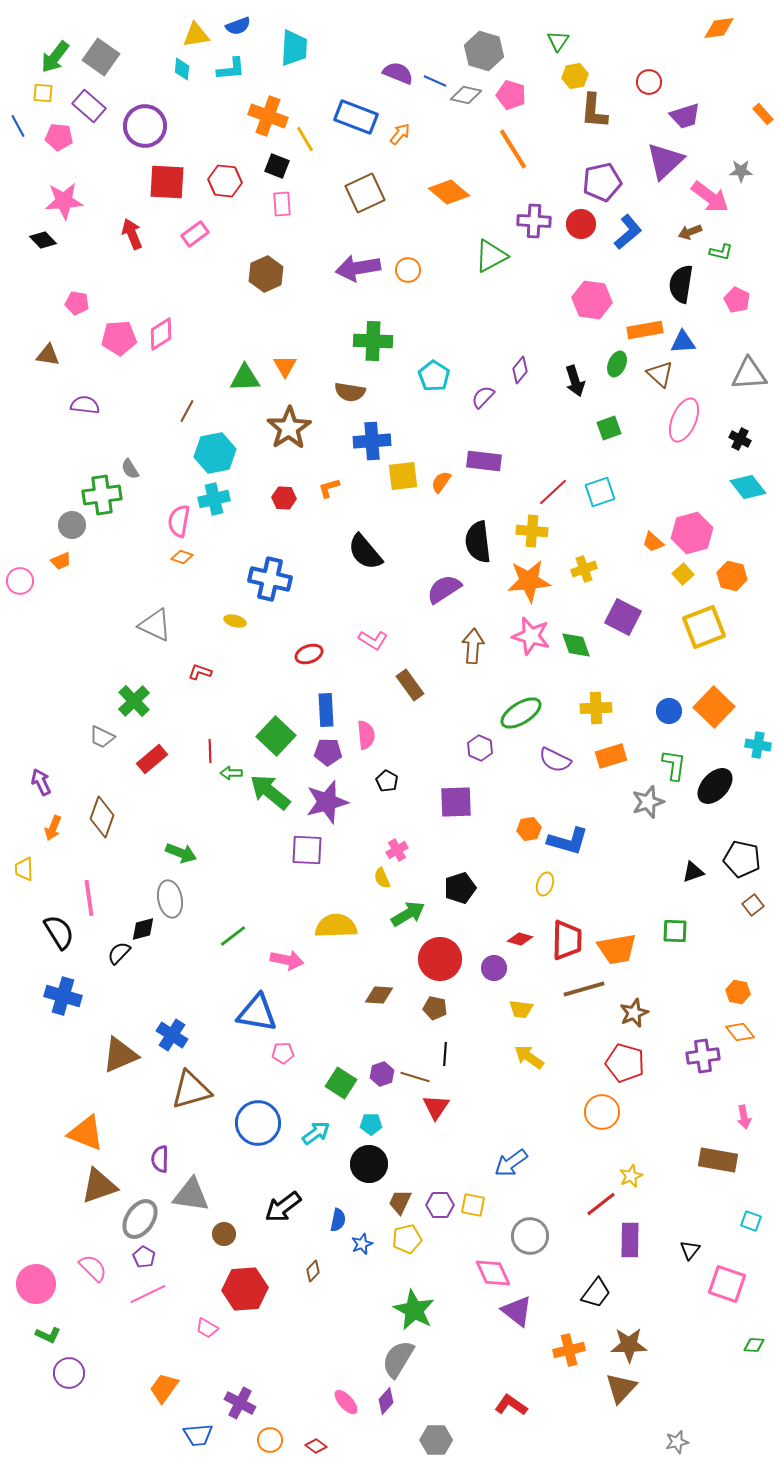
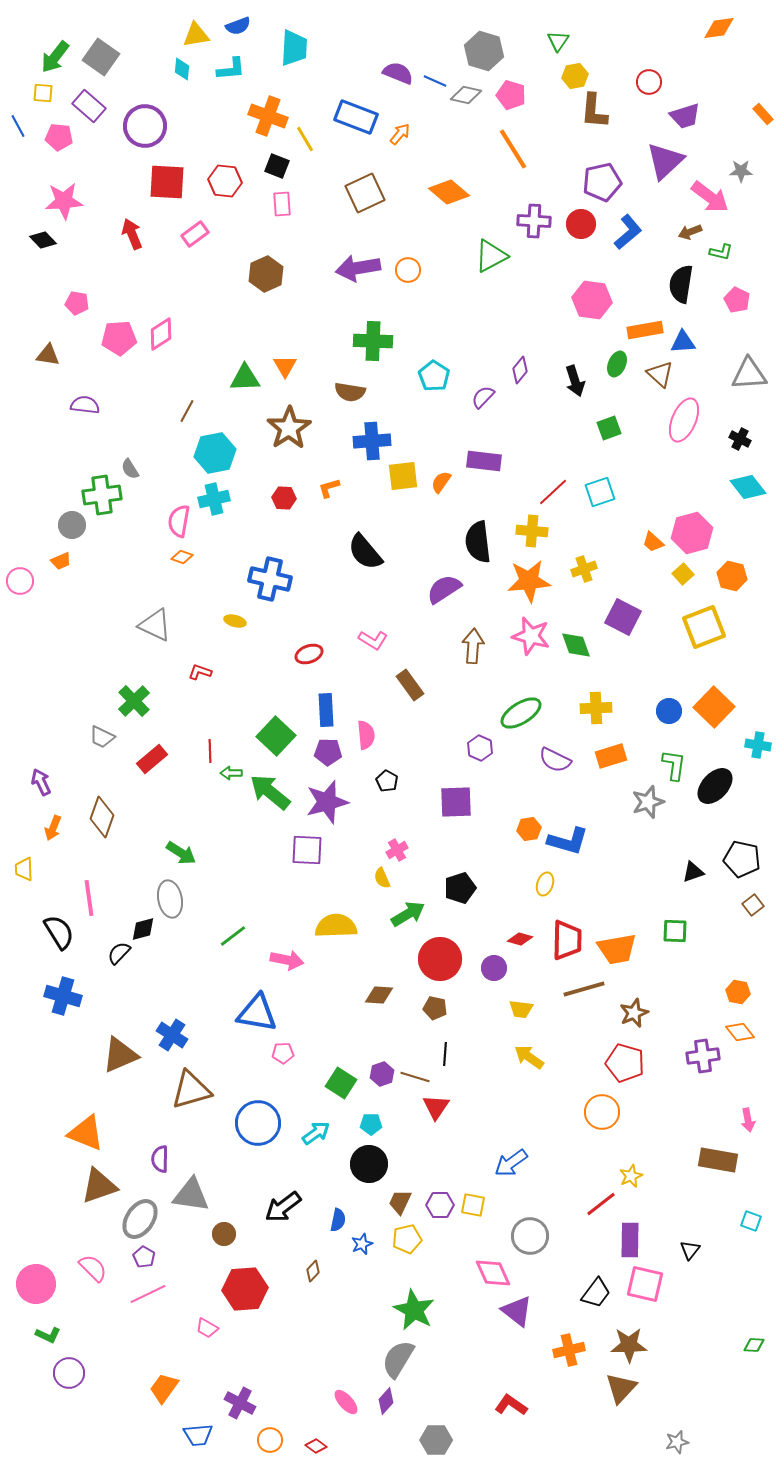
green arrow at (181, 853): rotated 12 degrees clockwise
pink arrow at (744, 1117): moved 4 px right, 3 px down
pink square at (727, 1284): moved 82 px left; rotated 6 degrees counterclockwise
